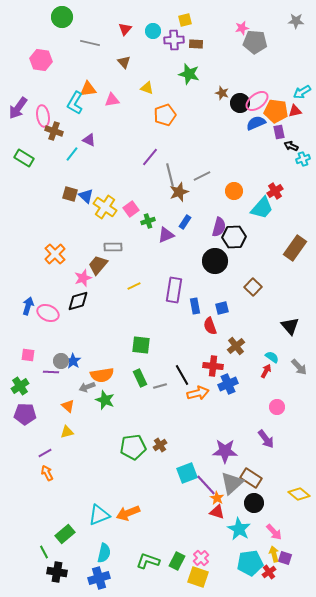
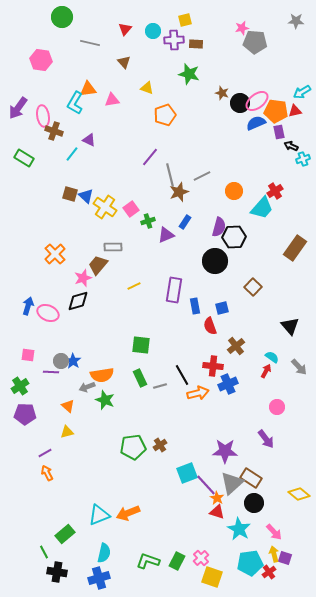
yellow square at (198, 577): moved 14 px right
